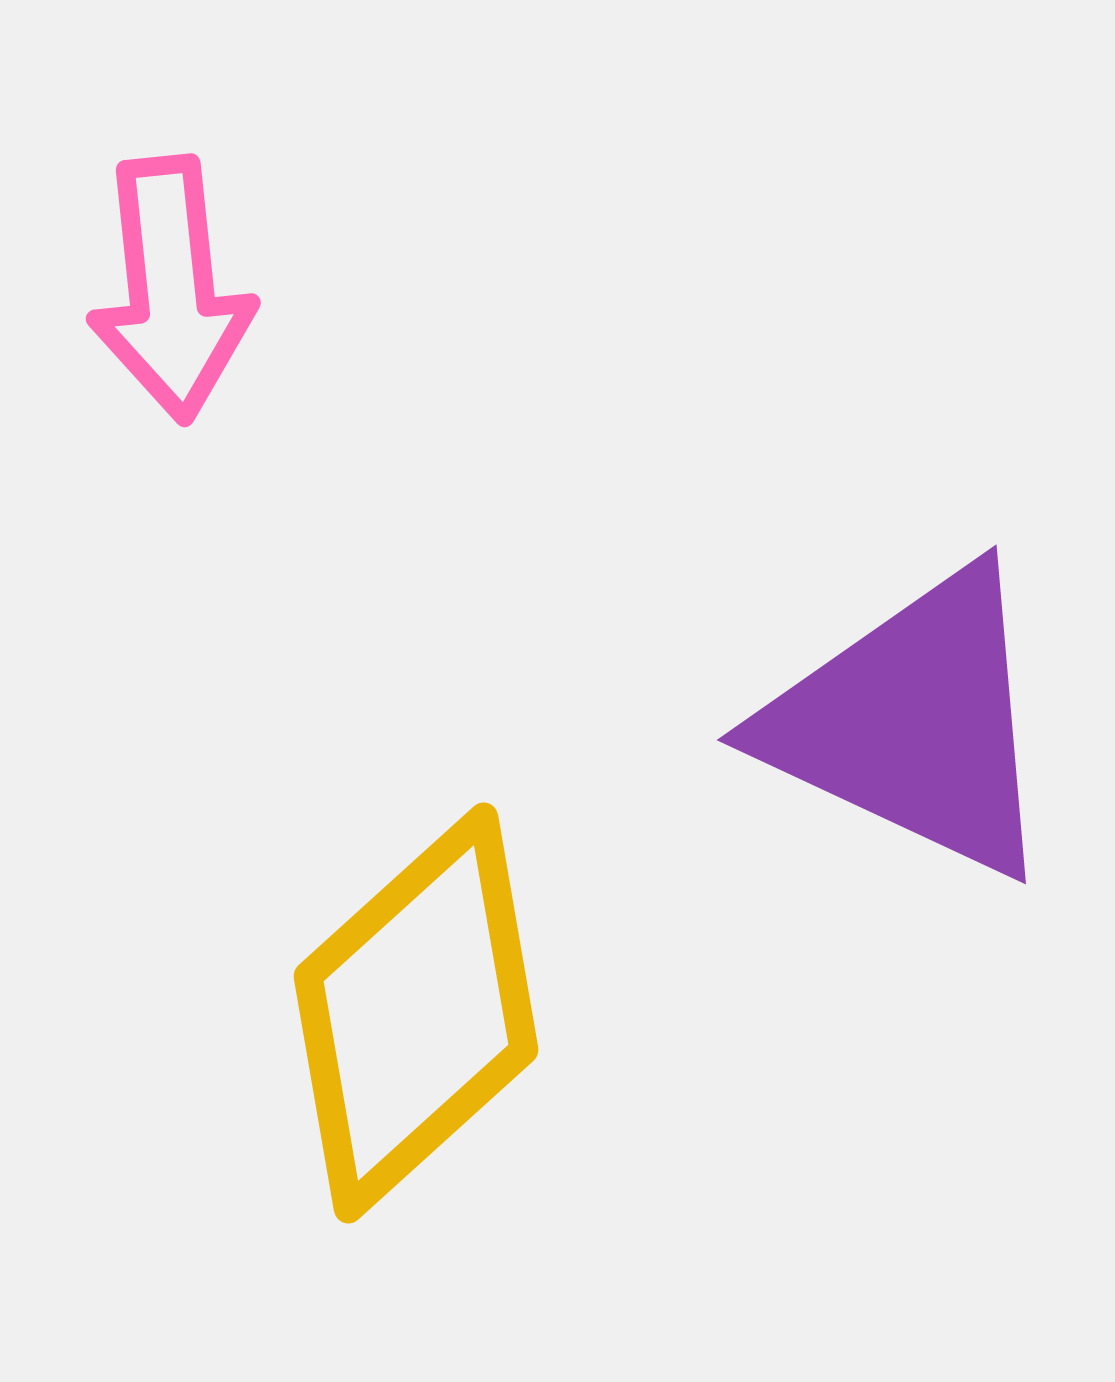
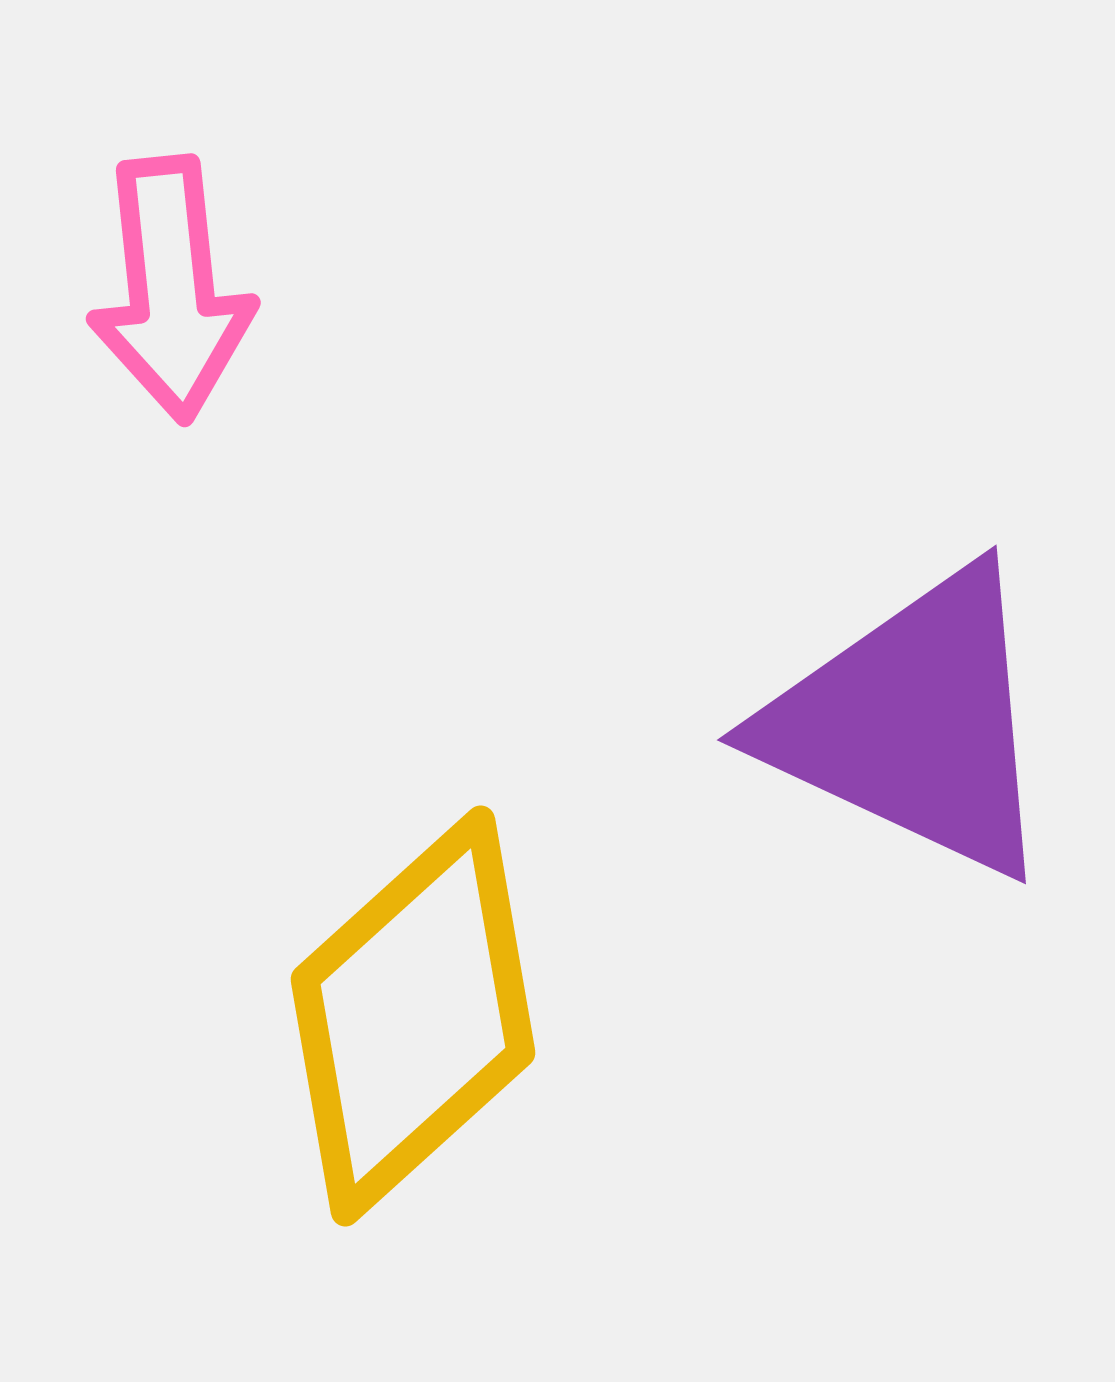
yellow diamond: moved 3 px left, 3 px down
